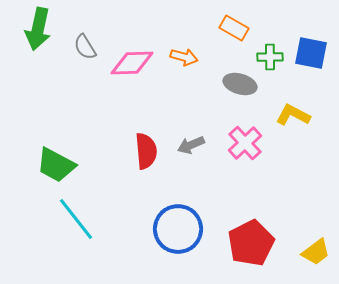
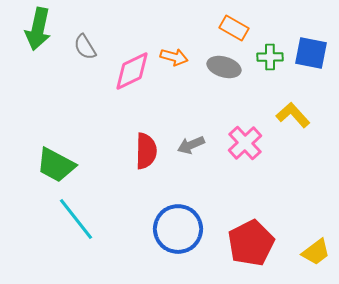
orange arrow: moved 10 px left
pink diamond: moved 8 px down; rotated 24 degrees counterclockwise
gray ellipse: moved 16 px left, 17 px up
yellow L-shape: rotated 20 degrees clockwise
red semicircle: rotated 6 degrees clockwise
